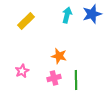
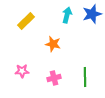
orange star: moved 6 px left, 12 px up
pink star: rotated 24 degrees clockwise
green line: moved 9 px right, 3 px up
